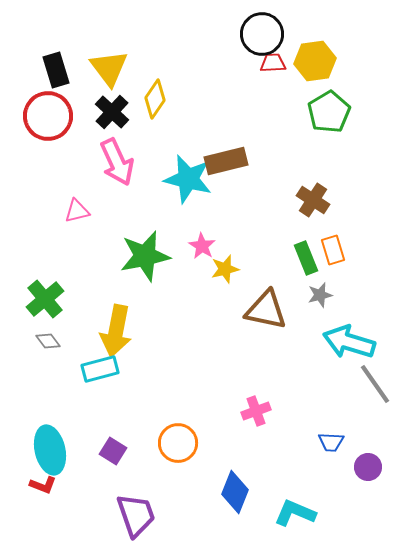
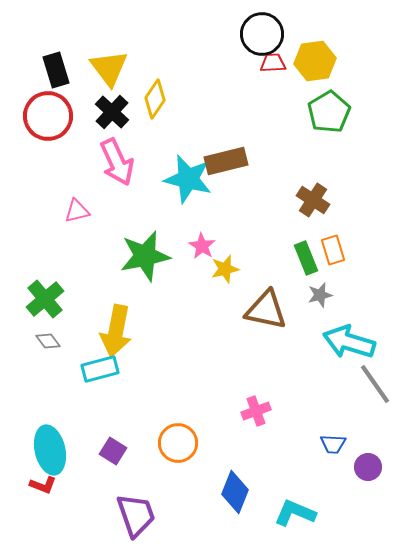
blue trapezoid: moved 2 px right, 2 px down
